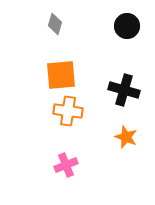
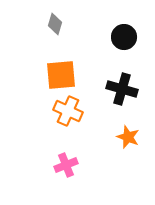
black circle: moved 3 px left, 11 px down
black cross: moved 2 px left, 1 px up
orange cross: rotated 16 degrees clockwise
orange star: moved 2 px right
